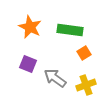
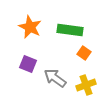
orange square: rotated 24 degrees counterclockwise
